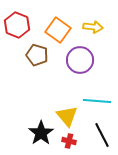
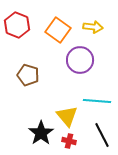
brown pentagon: moved 9 px left, 20 px down
